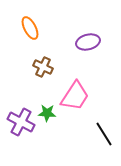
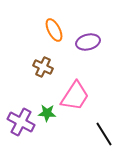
orange ellipse: moved 24 px right, 2 px down
